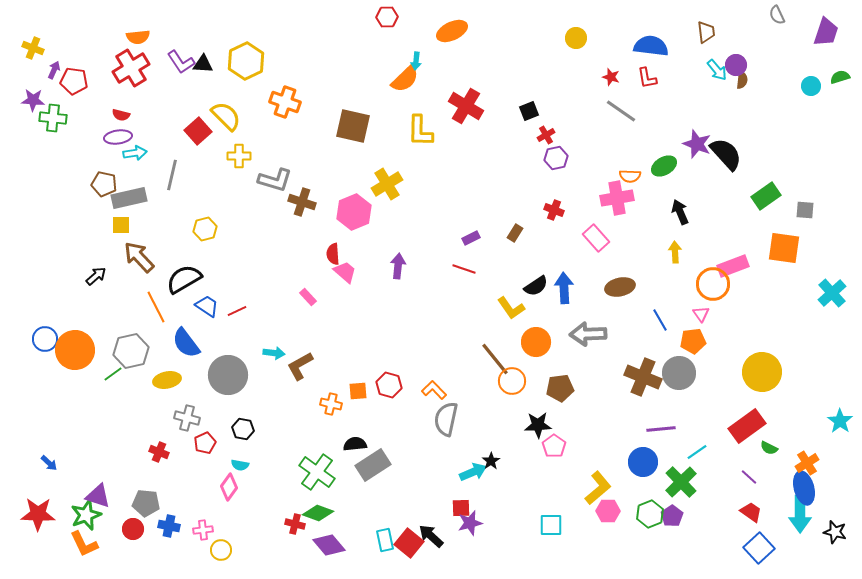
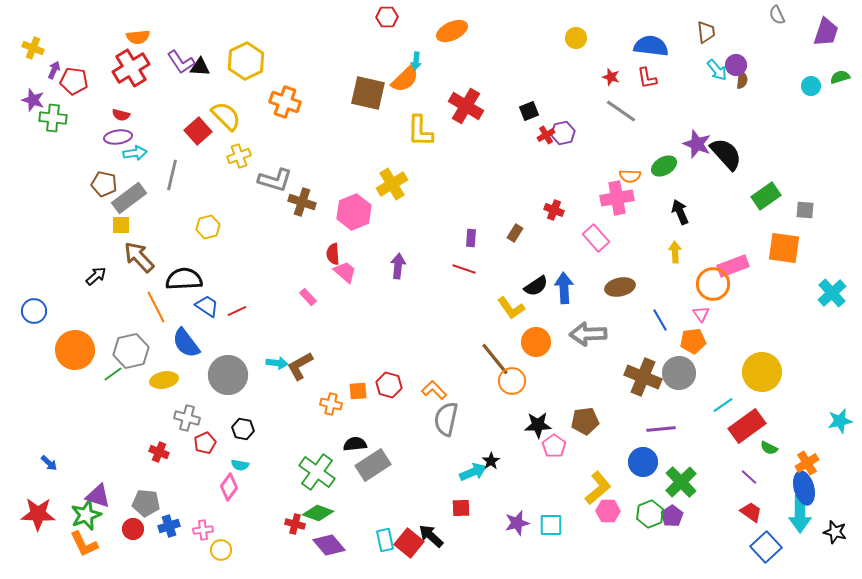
black triangle at (203, 64): moved 3 px left, 3 px down
purple star at (33, 100): rotated 15 degrees clockwise
brown square at (353, 126): moved 15 px right, 33 px up
yellow cross at (239, 156): rotated 20 degrees counterclockwise
purple hexagon at (556, 158): moved 7 px right, 25 px up
yellow cross at (387, 184): moved 5 px right
gray rectangle at (129, 198): rotated 24 degrees counterclockwise
yellow hexagon at (205, 229): moved 3 px right, 2 px up
purple rectangle at (471, 238): rotated 60 degrees counterclockwise
black semicircle at (184, 279): rotated 27 degrees clockwise
blue circle at (45, 339): moved 11 px left, 28 px up
cyan arrow at (274, 353): moved 3 px right, 10 px down
yellow ellipse at (167, 380): moved 3 px left
brown pentagon at (560, 388): moved 25 px right, 33 px down
cyan star at (840, 421): rotated 25 degrees clockwise
cyan line at (697, 452): moved 26 px right, 47 px up
purple star at (470, 523): moved 47 px right
blue cross at (169, 526): rotated 30 degrees counterclockwise
blue square at (759, 548): moved 7 px right, 1 px up
